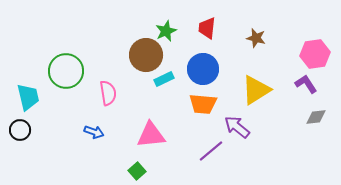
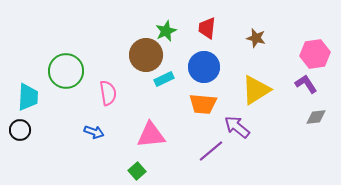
blue circle: moved 1 px right, 2 px up
cyan trapezoid: rotated 16 degrees clockwise
